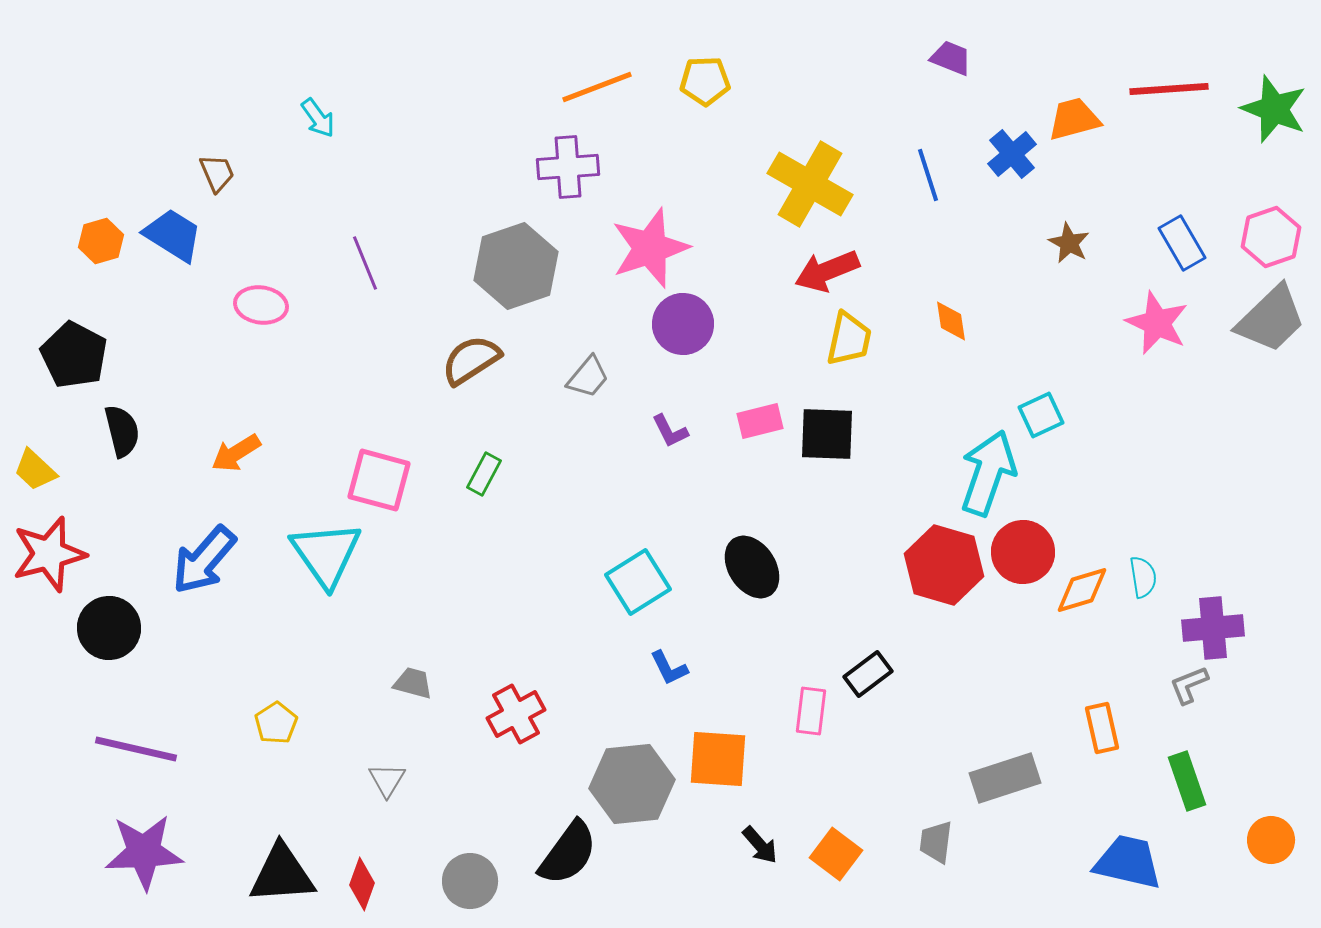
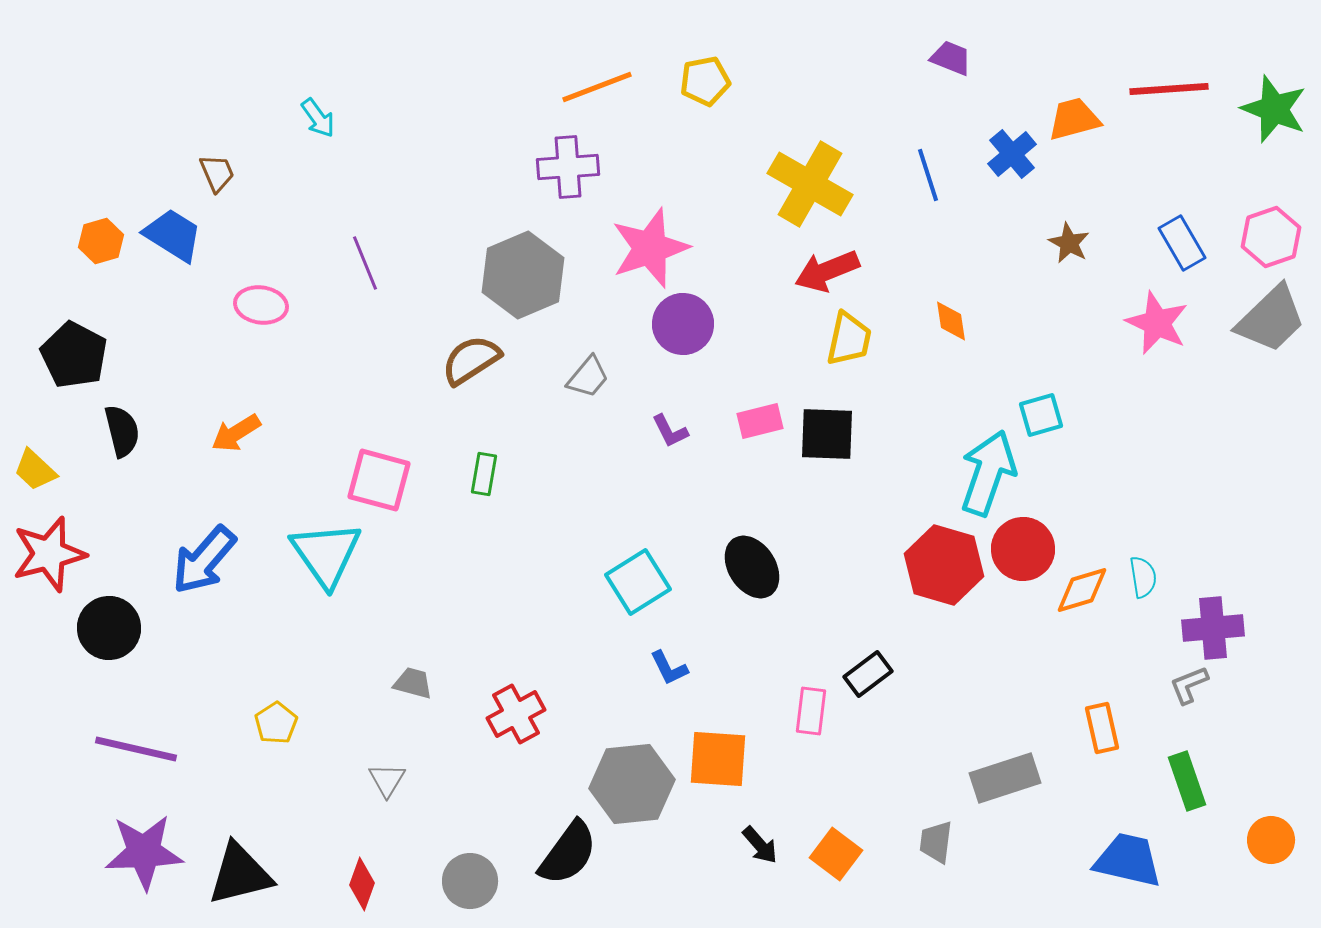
yellow pentagon at (705, 81): rotated 9 degrees counterclockwise
gray hexagon at (516, 266): moved 7 px right, 9 px down; rotated 4 degrees counterclockwise
cyan square at (1041, 415): rotated 9 degrees clockwise
orange arrow at (236, 453): moved 20 px up
green rectangle at (484, 474): rotated 18 degrees counterclockwise
red circle at (1023, 552): moved 3 px up
blue trapezoid at (1128, 862): moved 2 px up
black triangle at (282, 874): moved 42 px left; rotated 10 degrees counterclockwise
